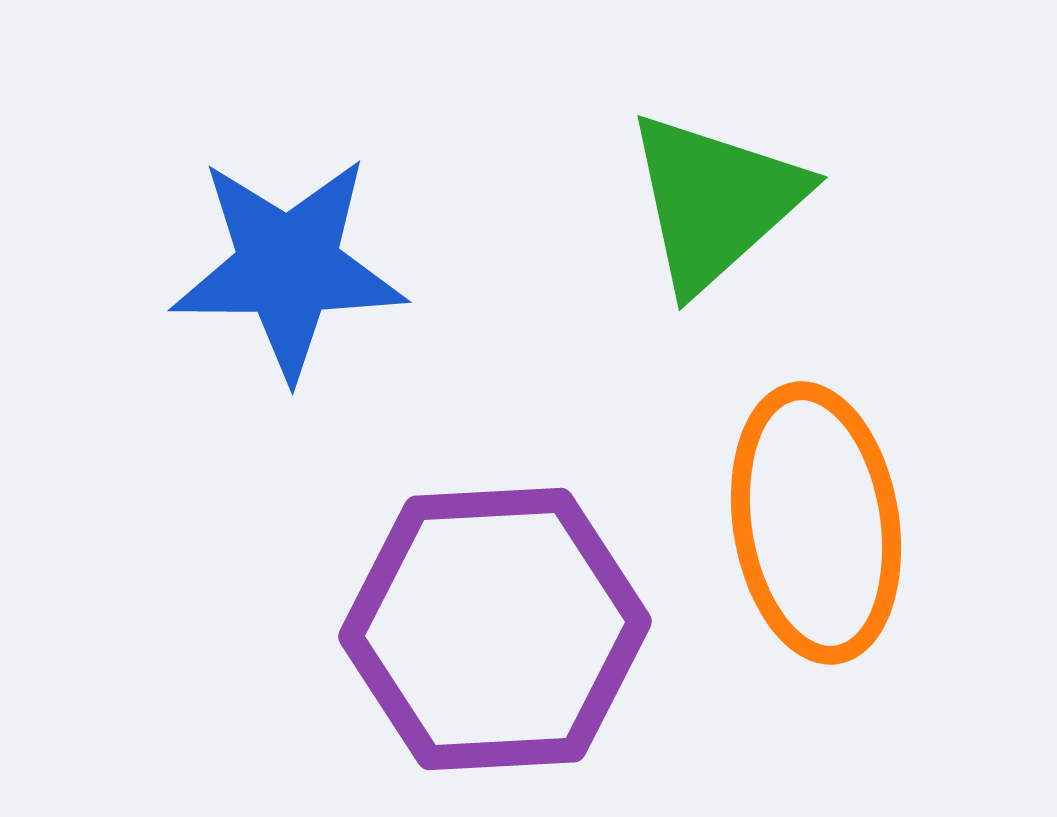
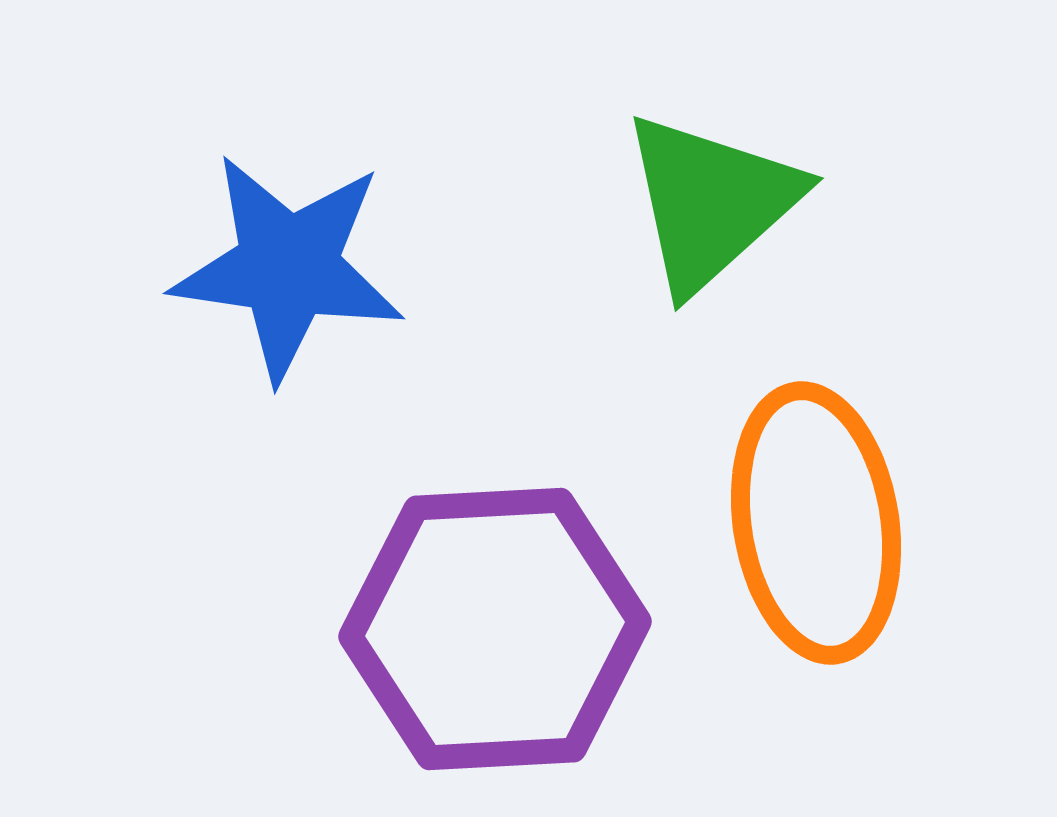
green triangle: moved 4 px left, 1 px down
blue star: rotated 8 degrees clockwise
